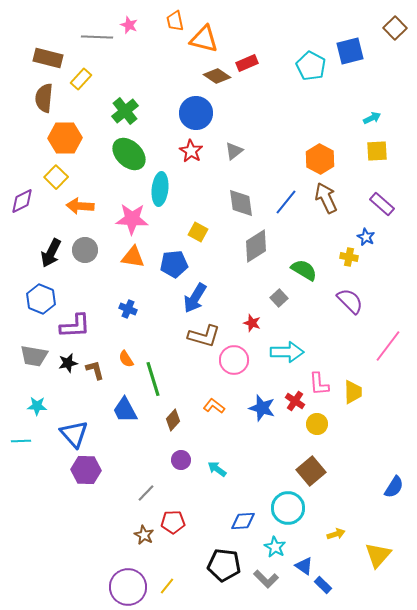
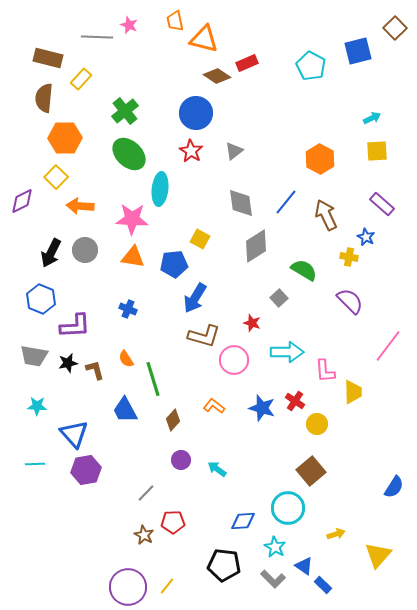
blue square at (350, 51): moved 8 px right
brown arrow at (326, 198): moved 17 px down
yellow square at (198, 232): moved 2 px right, 7 px down
pink L-shape at (319, 384): moved 6 px right, 13 px up
cyan line at (21, 441): moved 14 px right, 23 px down
purple hexagon at (86, 470): rotated 12 degrees counterclockwise
gray L-shape at (266, 579): moved 7 px right
